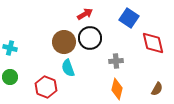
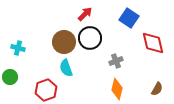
red arrow: rotated 14 degrees counterclockwise
cyan cross: moved 8 px right
gray cross: rotated 16 degrees counterclockwise
cyan semicircle: moved 2 px left
red hexagon: moved 3 px down; rotated 20 degrees clockwise
